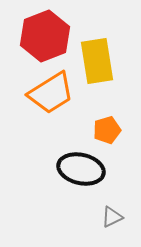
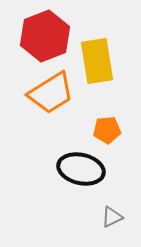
orange pentagon: rotated 12 degrees clockwise
